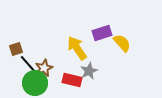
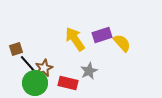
purple rectangle: moved 2 px down
yellow arrow: moved 2 px left, 9 px up
red rectangle: moved 4 px left, 3 px down
